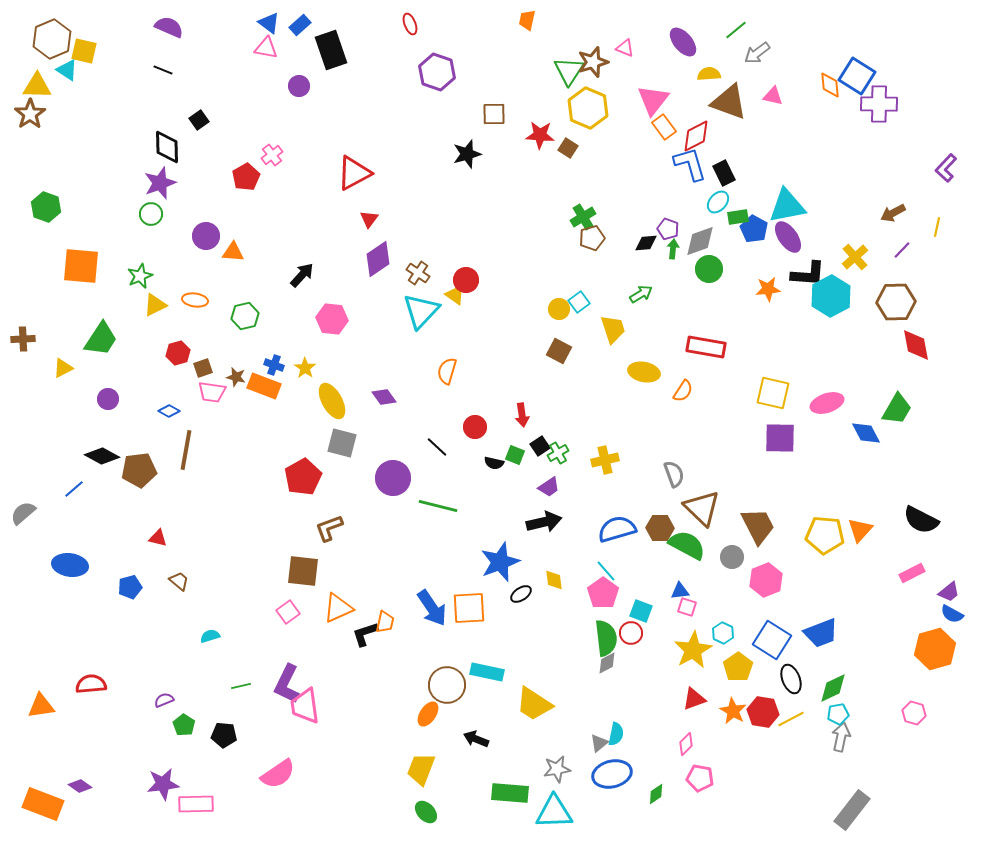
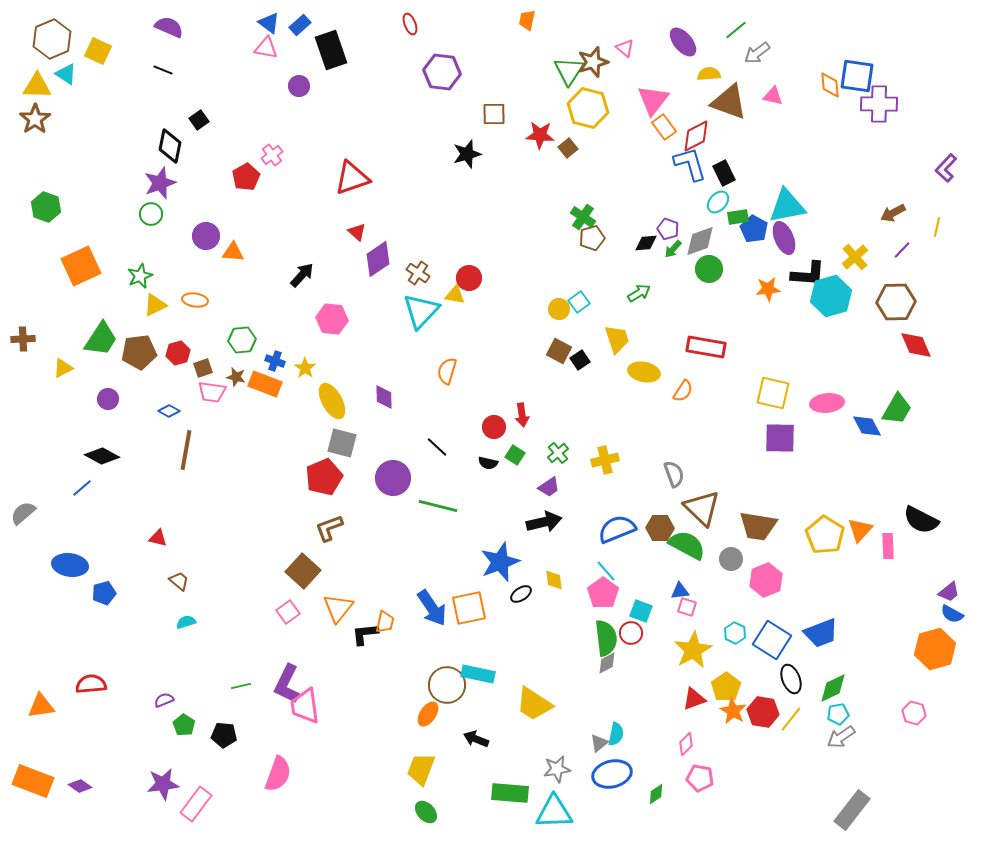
pink triangle at (625, 48): rotated 18 degrees clockwise
yellow square at (84, 51): moved 14 px right; rotated 12 degrees clockwise
cyan triangle at (67, 70): moved 1 px left, 4 px down
purple hexagon at (437, 72): moved 5 px right; rotated 12 degrees counterclockwise
blue square at (857, 76): rotated 24 degrees counterclockwise
yellow hexagon at (588, 108): rotated 9 degrees counterclockwise
brown star at (30, 114): moved 5 px right, 5 px down
black diamond at (167, 147): moved 3 px right, 1 px up; rotated 12 degrees clockwise
brown square at (568, 148): rotated 18 degrees clockwise
red triangle at (354, 173): moved 2 px left, 5 px down; rotated 9 degrees clockwise
green cross at (583, 217): rotated 25 degrees counterclockwise
red triangle at (369, 219): moved 12 px left, 13 px down; rotated 24 degrees counterclockwise
purple ellipse at (788, 237): moved 4 px left, 1 px down; rotated 12 degrees clockwise
green arrow at (673, 249): rotated 144 degrees counterclockwise
orange square at (81, 266): rotated 30 degrees counterclockwise
red circle at (466, 280): moved 3 px right, 2 px up
green arrow at (641, 294): moved 2 px left, 1 px up
yellow triangle at (455, 295): rotated 25 degrees counterclockwise
cyan hexagon at (831, 296): rotated 12 degrees clockwise
green hexagon at (245, 316): moved 3 px left, 24 px down; rotated 8 degrees clockwise
yellow trapezoid at (613, 329): moved 4 px right, 10 px down
red diamond at (916, 345): rotated 12 degrees counterclockwise
blue cross at (274, 365): moved 1 px right, 4 px up
orange rectangle at (264, 386): moved 1 px right, 2 px up
purple diamond at (384, 397): rotated 35 degrees clockwise
pink ellipse at (827, 403): rotated 12 degrees clockwise
red circle at (475, 427): moved 19 px right
blue diamond at (866, 433): moved 1 px right, 7 px up
black square at (540, 446): moved 40 px right, 86 px up
green cross at (558, 453): rotated 10 degrees counterclockwise
green square at (515, 455): rotated 12 degrees clockwise
black semicircle at (494, 463): moved 6 px left
brown pentagon at (139, 470): moved 118 px up
red pentagon at (303, 477): moved 21 px right; rotated 6 degrees clockwise
blue line at (74, 489): moved 8 px right, 1 px up
brown trapezoid at (758, 526): rotated 126 degrees clockwise
blue semicircle at (617, 529): rotated 6 degrees counterclockwise
yellow pentagon at (825, 535): rotated 27 degrees clockwise
gray circle at (732, 557): moved 1 px left, 2 px down
brown square at (303, 571): rotated 36 degrees clockwise
pink rectangle at (912, 573): moved 24 px left, 27 px up; rotated 65 degrees counterclockwise
blue pentagon at (130, 587): moved 26 px left, 6 px down
orange triangle at (338, 608): rotated 28 degrees counterclockwise
orange square at (469, 608): rotated 9 degrees counterclockwise
cyan hexagon at (723, 633): moved 12 px right
black L-shape at (365, 634): rotated 12 degrees clockwise
cyan semicircle at (210, 636): moved 24 px left, 14 px up
yellow pentagon at (738, 667): moved 12 px left, 20 px down
cyan rectangle at (487, 672): moved 9 px left, 2 px down
yellow line at (791, 719): rotated 24 degrees counterclockwise
gray arrow at (841, 737): rotated 136 degrees counterclockwise
pink semicircle at (278, 774): rotated 36 degrees counterclockwise
orange rectangle at (43, 804): moved 10 px left, 23 px up
pink rectangle at (196, 804): rotated 52 degrees counterclockwise
